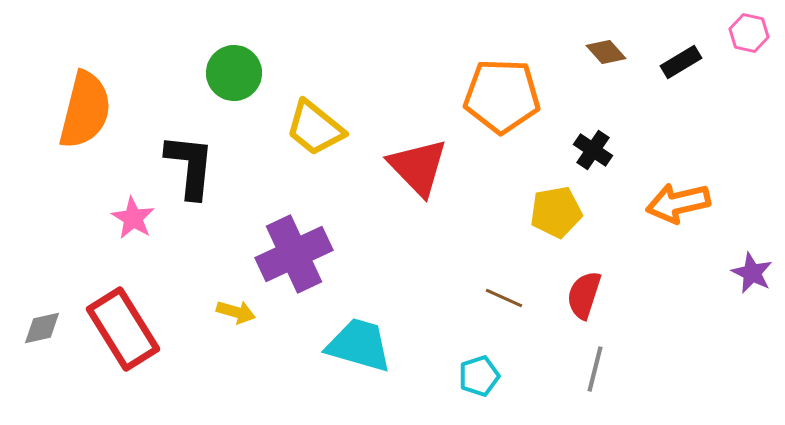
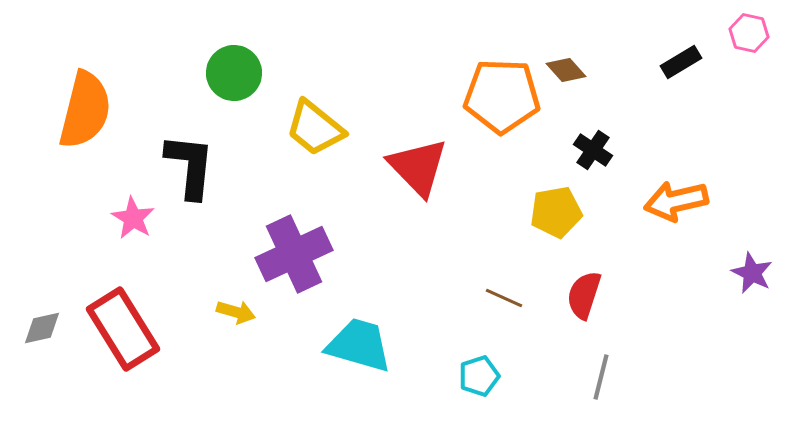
brown diamond: moved 40 px left, 18 px down
orange arrow: moved 2 px left, 2 px up
gray line: moved 6 px right, 8 px down
